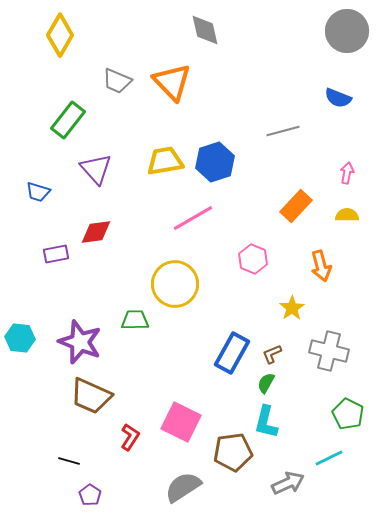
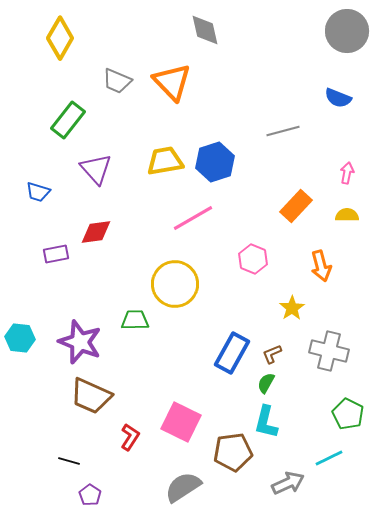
yellow diamond: moved 3 px down
